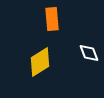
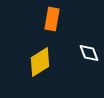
orange rectangle: rotated 15 degrees clockwise
